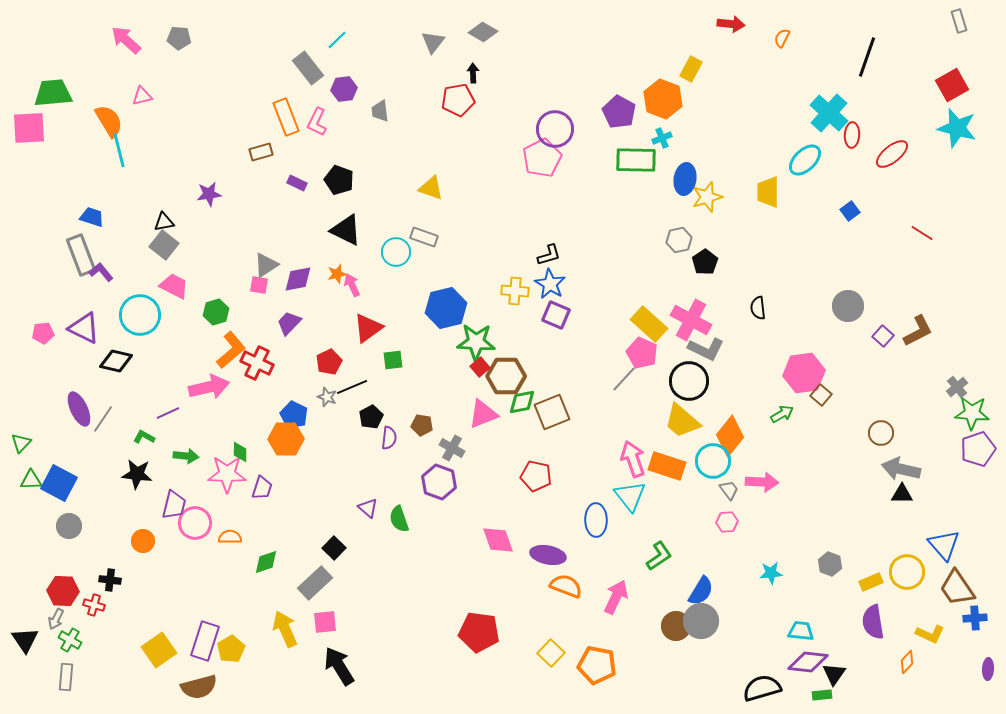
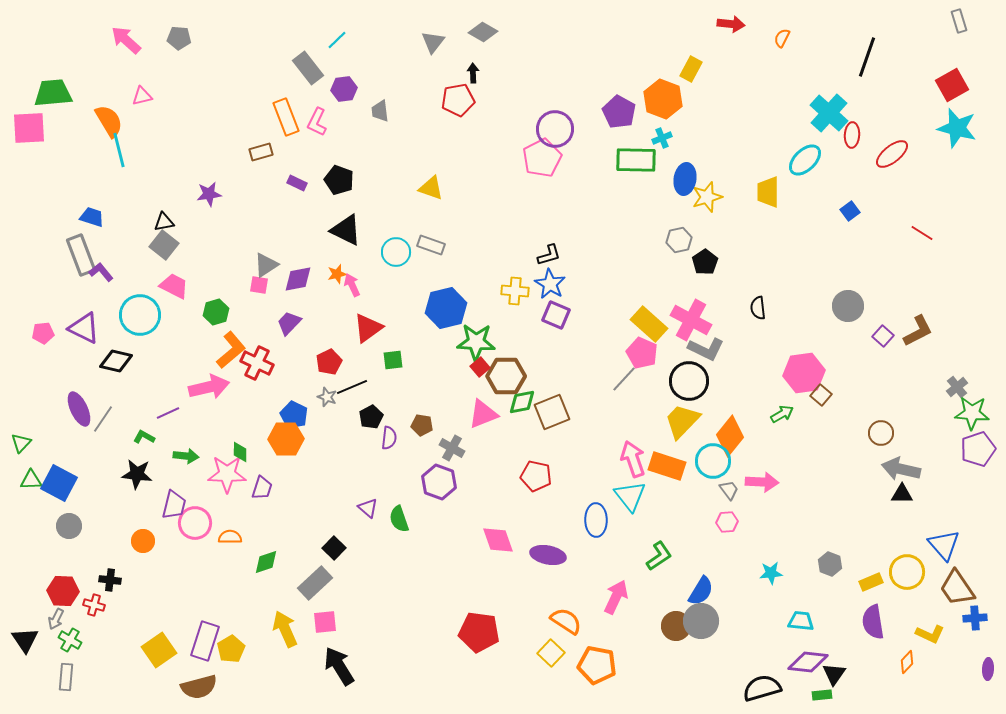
gray rectangle at (424, 237): moved 7 px right, 8 px down
yellow trapezoid at (682, 421): rotated 93 degrees clockwise
orange semicircle at (566, 586): moved 35 px down; rotated 12 degrees clockwise
cyan trapezoid at (801, 631): moved 10 px up
